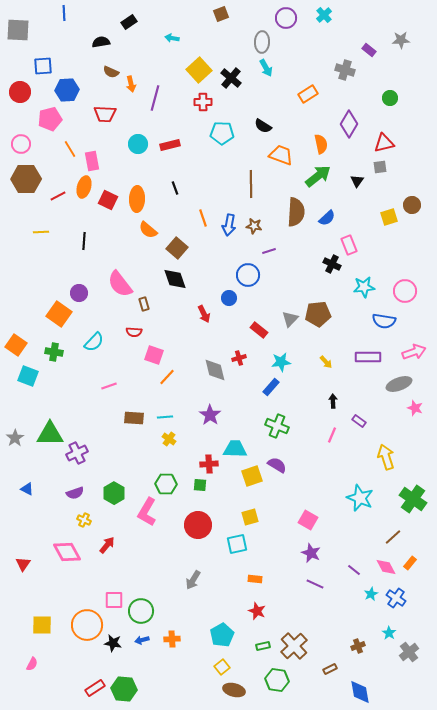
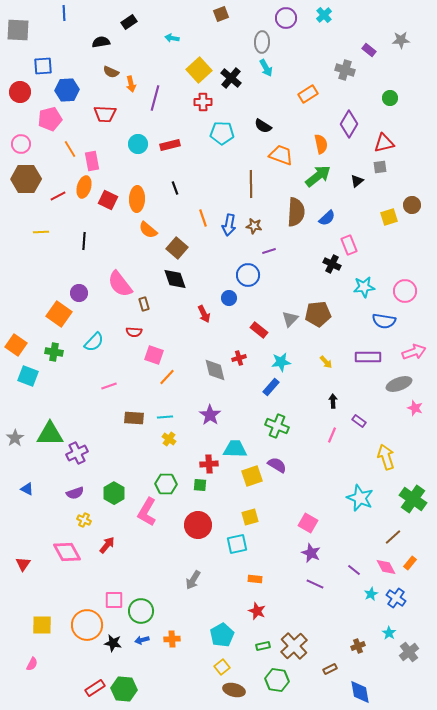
black triangle at (357, 181): rotated 16 degrees clockwise
pink square at (308, 520): moved 3 px down
